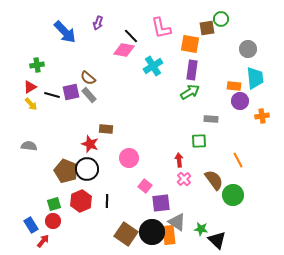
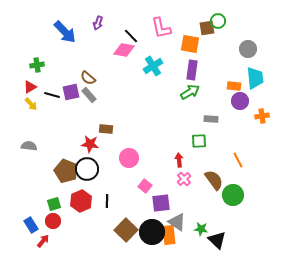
green circle at (221, 19): moved 3 px left, 2 px down
red star at (90, 144): rotated 12 degrees counterclockwise
brown square at (126, 234): moved 4 px up; rotated 10 degrees clockwise
